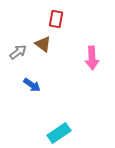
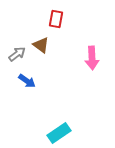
brown triangle: moved 2 px left, 1 px down
gray arrow: moved 1 px left, 2 px down
blue arrow: moved 5 px left, 4 px up
